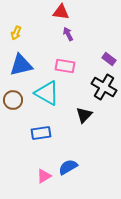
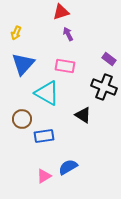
red triangle: rotated 24 degrees counterclockwise
blue triangle: moved 2 px right, 1 px up; rotated 35 degrees counterclockwise
black cross: rotated 10 degrees counterclockwise
brown circle: moved 9 px right, 19 px down
black triangle: moved 1 px left; rotated 42 degrees counterclockwise
blue rectangle: moved 3 px right, 3 px down
